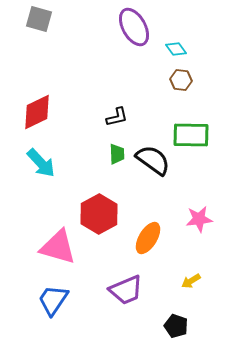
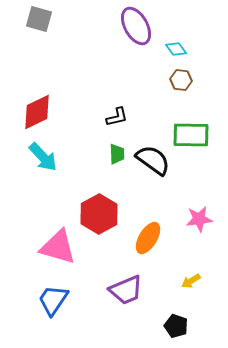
purple ellipse: moved 2 px right, 1 px up
cyan arrow: moved 2 px right, 6 px up
